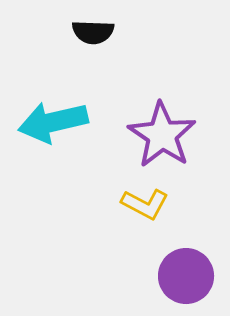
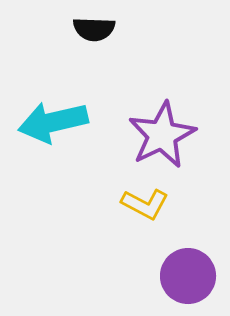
black semicircle: moved 1 px right, 3 px up
purple star: rotated 12 degrees clockwise
purple circle: moved 2 px right
